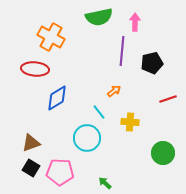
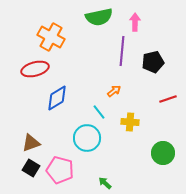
black pentagon: moved 1 px right, 1 px up
red ellipse: rotated 20 degrees counterclockwise
pink pentagon: moved 2 px up; rotated 12 degrees clockwise
